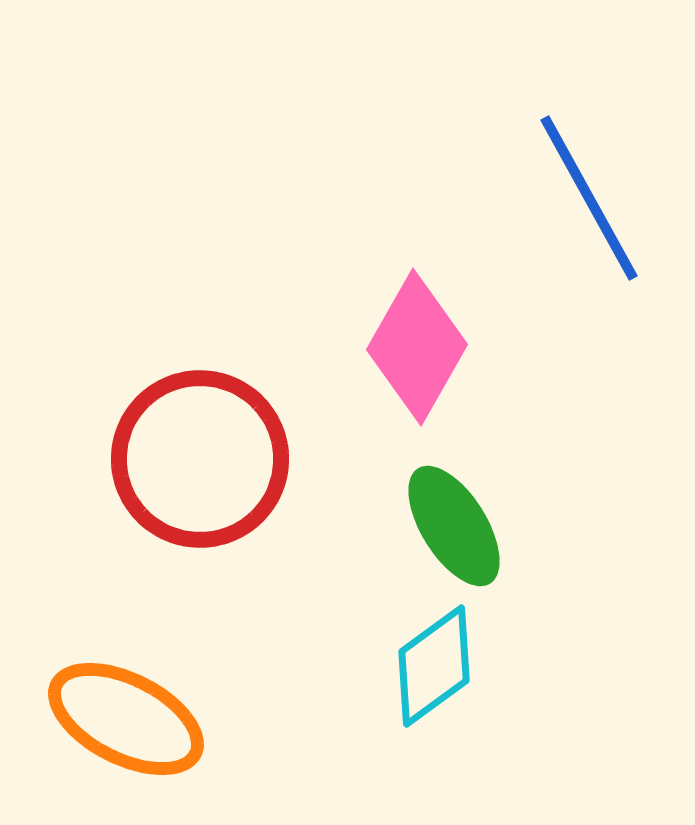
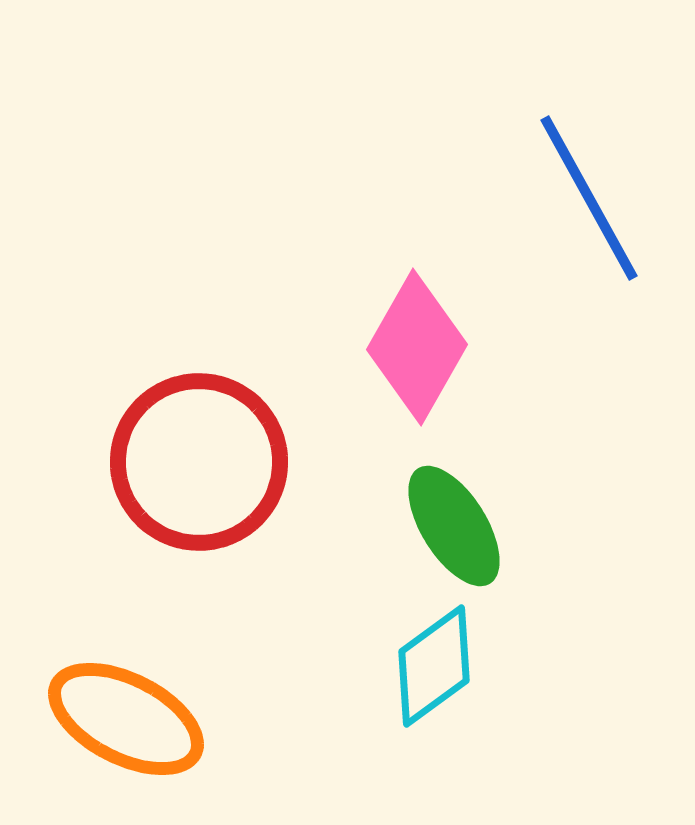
red circle: moved 1 px left, 3 px down
